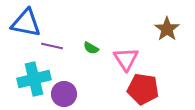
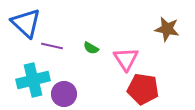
blue triangle: rotated 32 degrees clockwise
brown star: rotated 25 degrees counterclockwise
cyan cross: moved 1 px left, 1 px down
